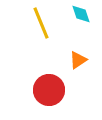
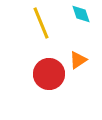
red circle: moved 16 px up
